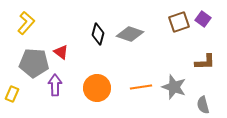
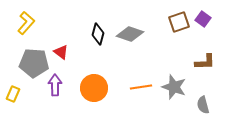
orange circle: moved 3 px left
yellow rectangle: moved 1 px right
